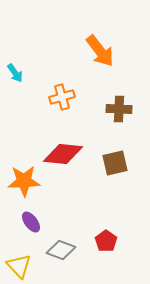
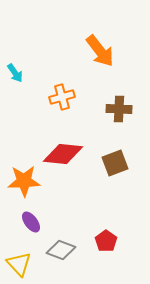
brown square: rotated 8 degrees counterclockwise
yellow triangle: moved 2 px up
